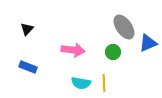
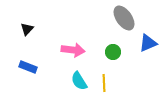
gray ellipse: moved 9 px up
cyan semicircle: moved 2 px left, 2 px up; rotated 48 degrees clockwise
